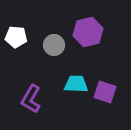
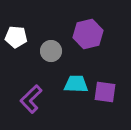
purple hexagon: moved 2 px down
gray circle: moved 3 px left, 6 px down
purple square: rotated 10 degrees counterclockwise
purple L-shape: rotated 16 degrees clockwise
